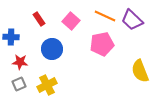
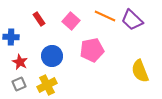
pink pentagon: moved 10 px left, 6 px down
blue circle: moved 7 px down
red star: rotated 21 degrees clockwise
